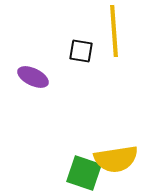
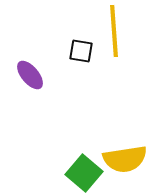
purple ellipse: moved 3 px left, 2 px up; rotated 24 degrees clockwise
yellow semicircle: moved 9 px right
green square: rotated 21 degrees clockwise
